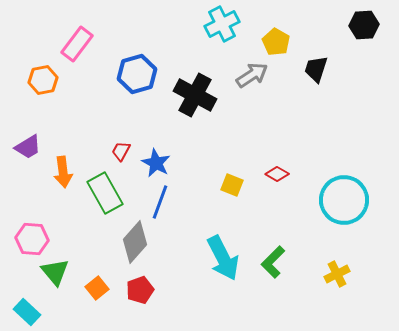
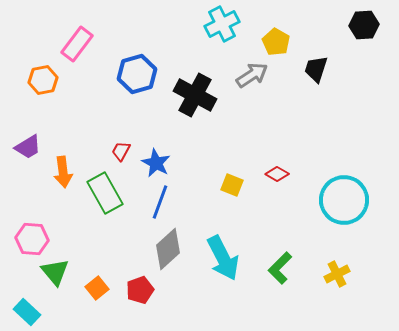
gray diamond: moved 33 px right, 7 px down; rotated 6 degrees clockwise
green L-shape: moved 7 px right, 6 px down
